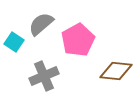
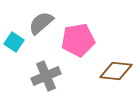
gray semicircle: moved 1 px up
pink pentagon: rotated 20 degrees clockwise
gray cross: moved 2 px right
